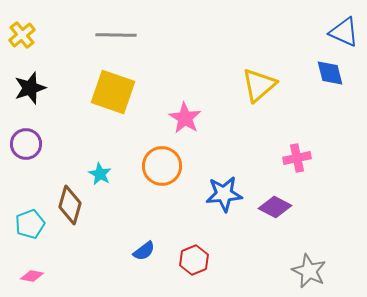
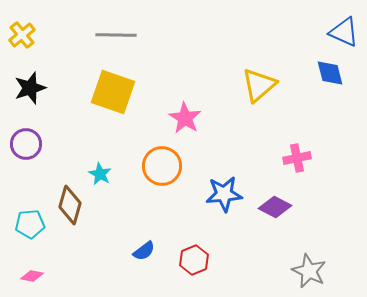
cyan pentagon: rotated 16 degrees clockwise
